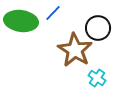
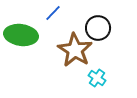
green ellipse: moved 14 px down
